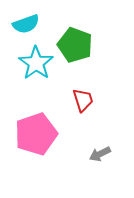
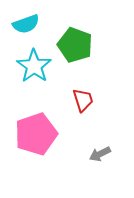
cyan star: moved 2 px left, 3 px down
